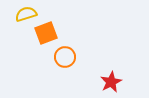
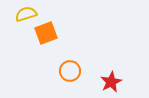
orange circle: moved 5 px right, 14 px down
